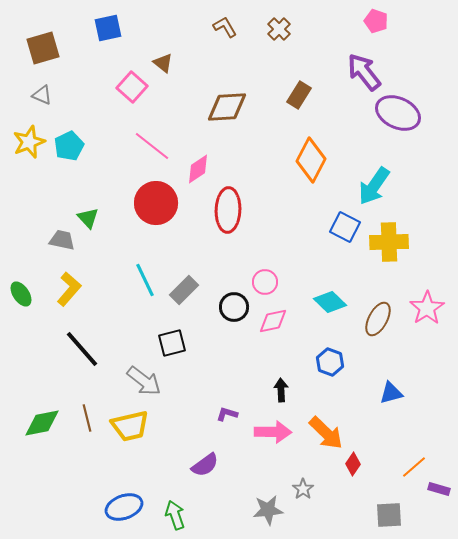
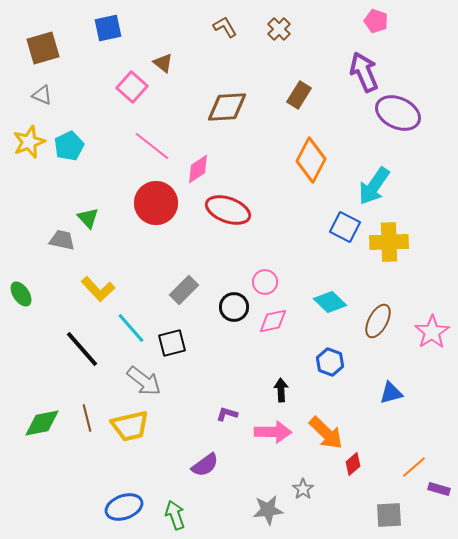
purple arrow at (364, 72): rotated 15 degrees clockwise
red ellipse at (228, 210): rotated 72 degrees counterclockwise
cyan line at (145, 280): moved 14 px left, 48 px down; rotated 16 degrees counterclockwise
yellow L-shape at (69, 289): moved 29 px right; rotated 96 degrees clockwise
pink star at (427, 308): moved 5 px right, 24 px down
brown ellipse at (378, 319): moved 2 px down
red diamond at (353, 464): rotated 15 degrees clockwise
